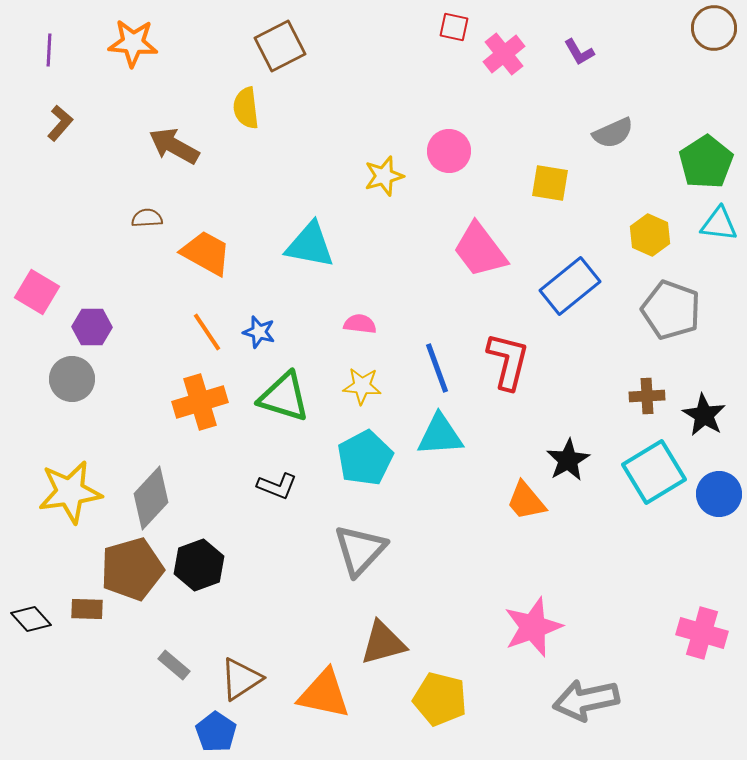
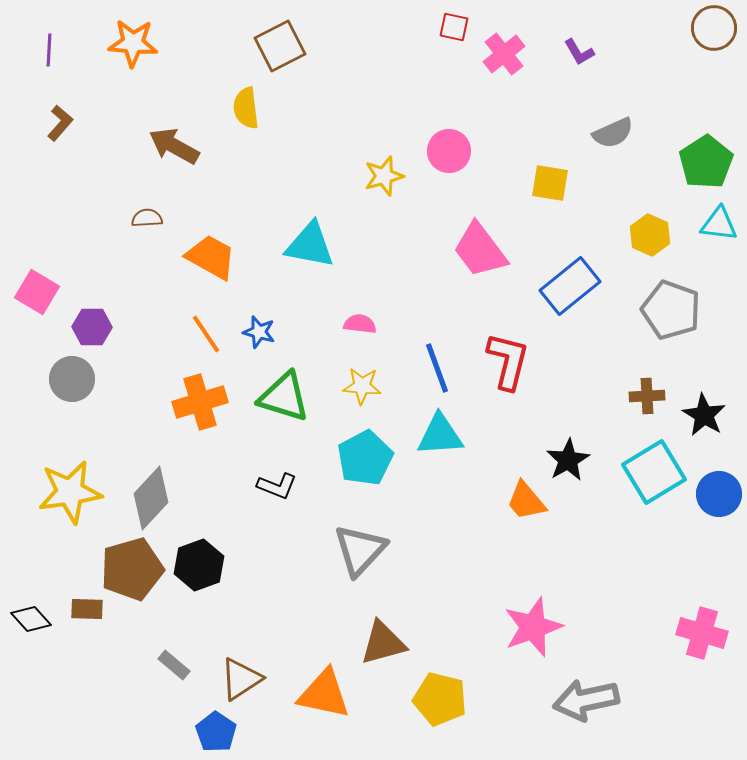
orange trapezoid at (206, 253): moved 5 px right, 4 px down
orange line at (207, 332): moved 1 px left, 2 px down
